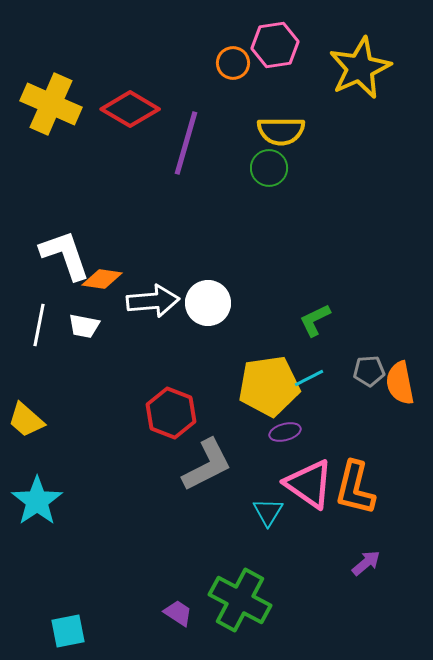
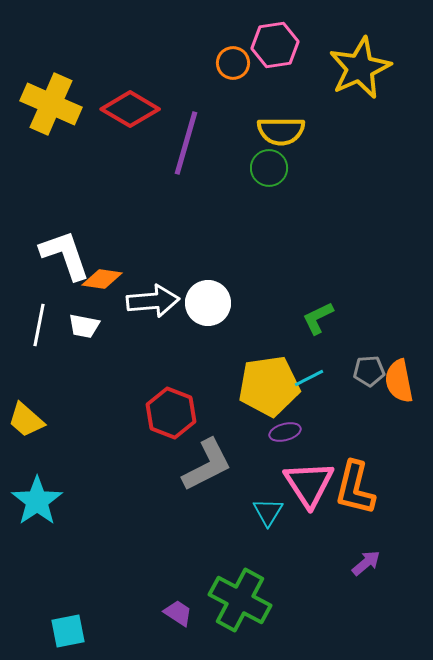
green L-shape: moved 3 px right, 2 px up
orange semicircle: moved 1 px left, 2 px up
pink triangle: rotated 22 degrees clockwise
